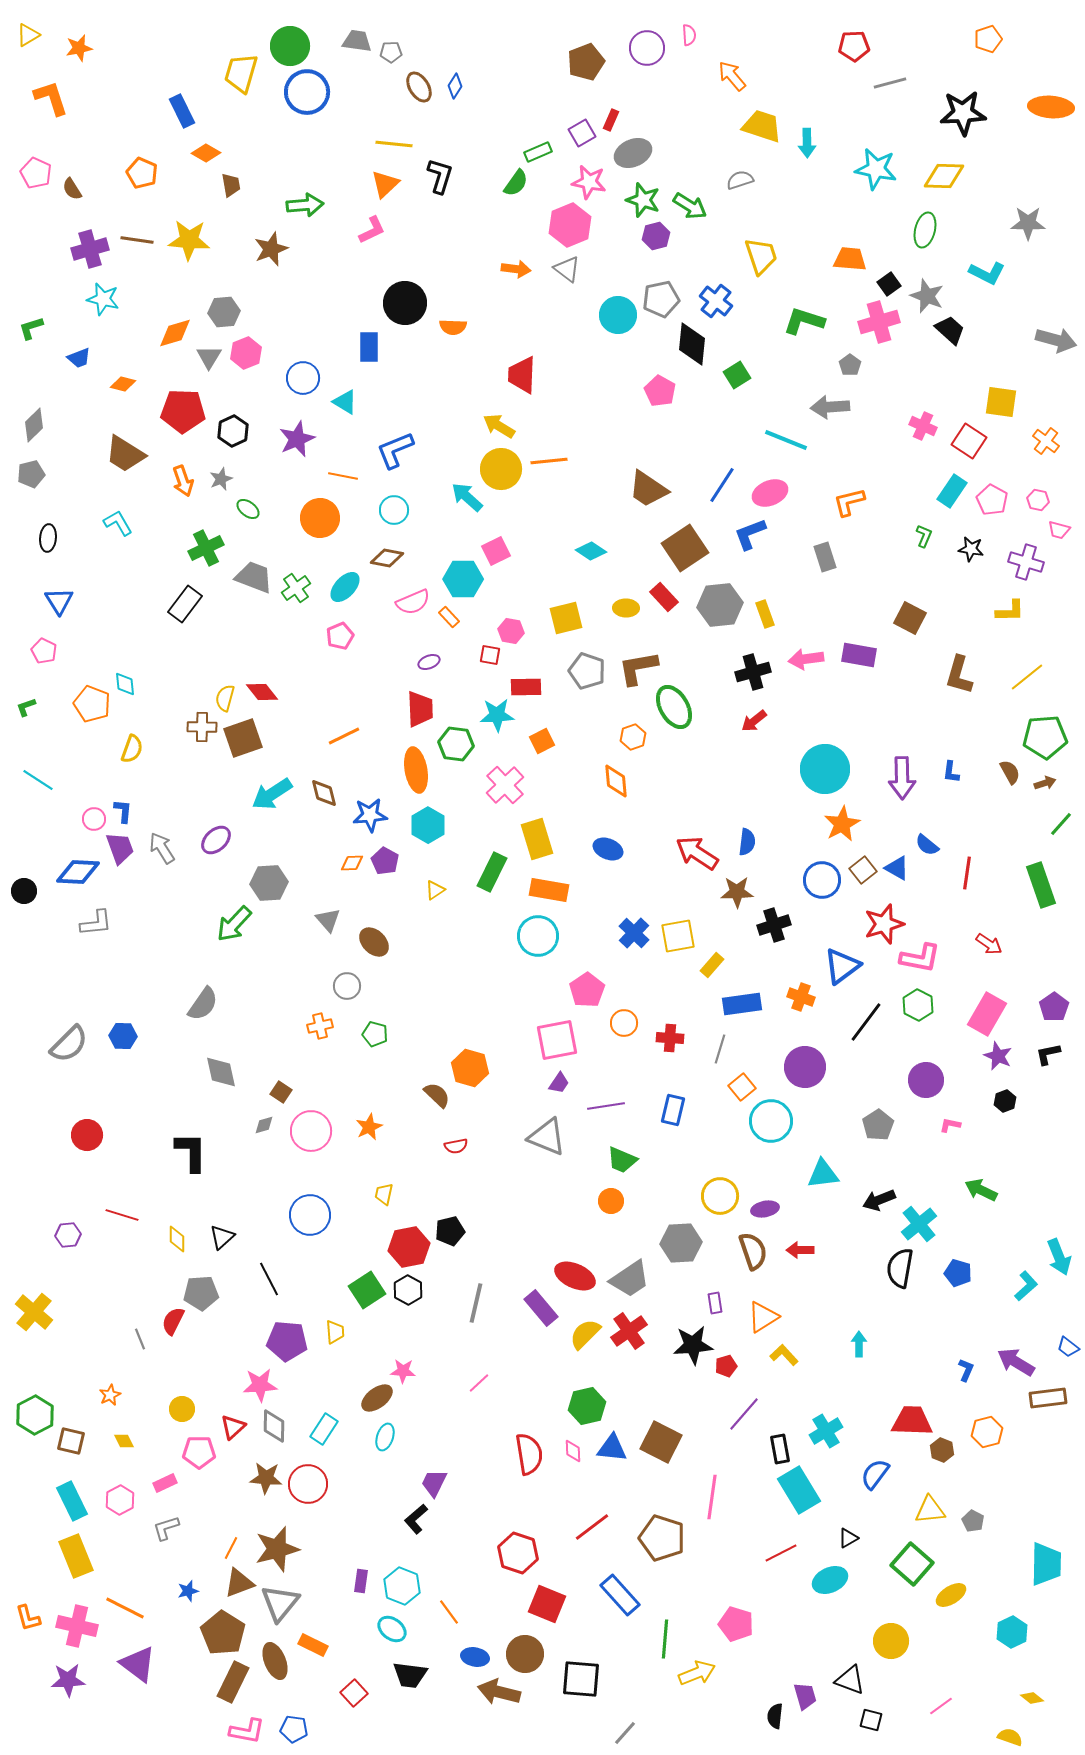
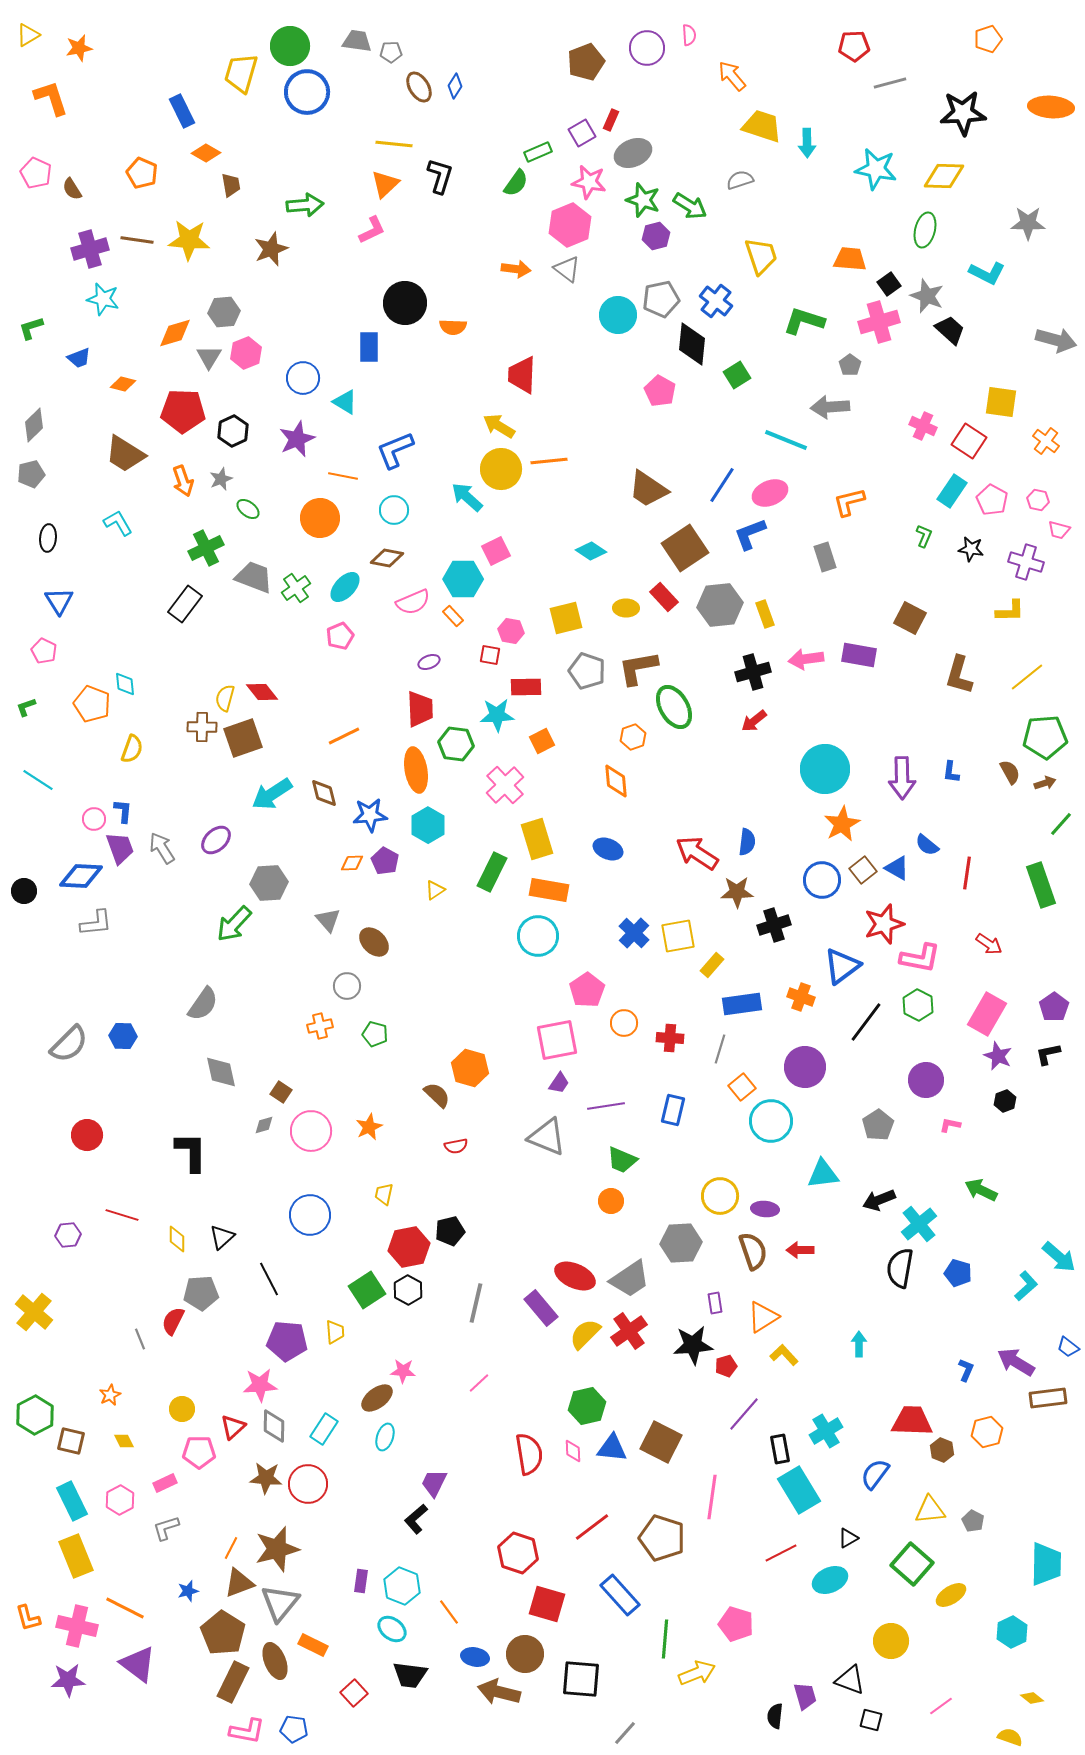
orange rectangle at (449, 617): moved 4 px right, 1 px up
blue diamond at (78, 872): moved 3 px right, 4 px down
purple ellipse at (765, 1209): rotated 16 degrees clockwise
cyan arrow at (1059, 1257): rotated 27 degrees counterclockwise
red square at (547, 1604): rotated 6 degrees counterclockwise
